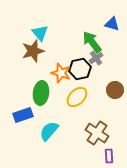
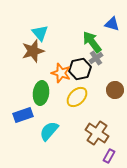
purple rectangle: rotated 32 degrees clockwise
